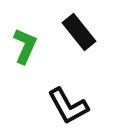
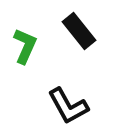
black rectangle: moved 1 px up
